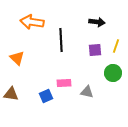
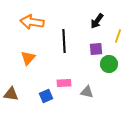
black arrow: moved 1 px up; rotated 119 degrees clockwise
black line: moved 3 px right, 1 px down
yellow line: moved 2 px right, 10 px up
purple square: moved 1 px right, 1 px up
orange triangle: moved 11 px right; rotated 28 degrees clockwise
green circle: moved 4 px left, 9 px up
